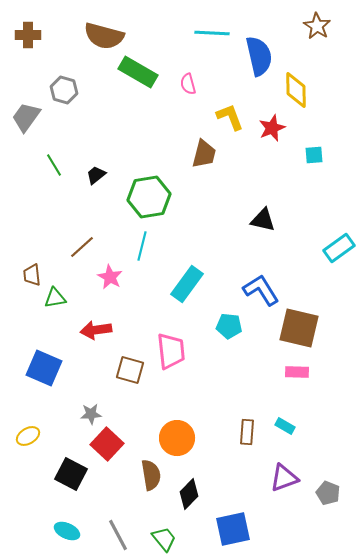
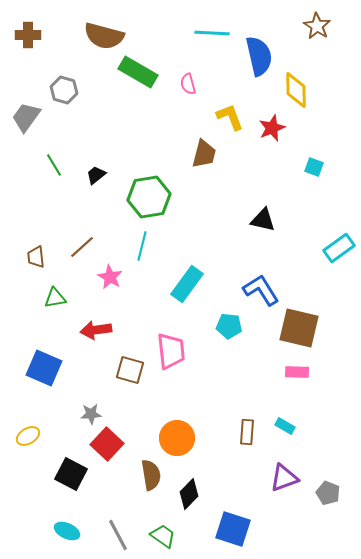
cyan square at (314, 155): moved 12 px down; rotated 24 degrees clockwise
brown trapezoid at (32, 275): moved 4 px right, 18 px up
blue square at (233, 529): rotated 30 degrees clockwise
green trapezoid at (164, 539): moved 1 px left, 3 px up; rotated 16 degrees counterclockwise
